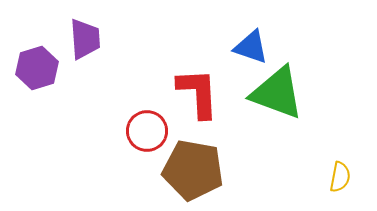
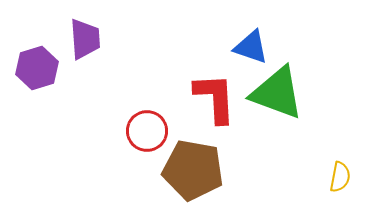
red L-shape: moved 17 px right, 5 px down
